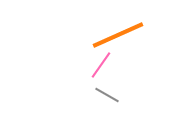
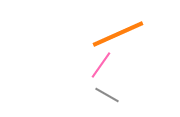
orange line: moved 1 px up
